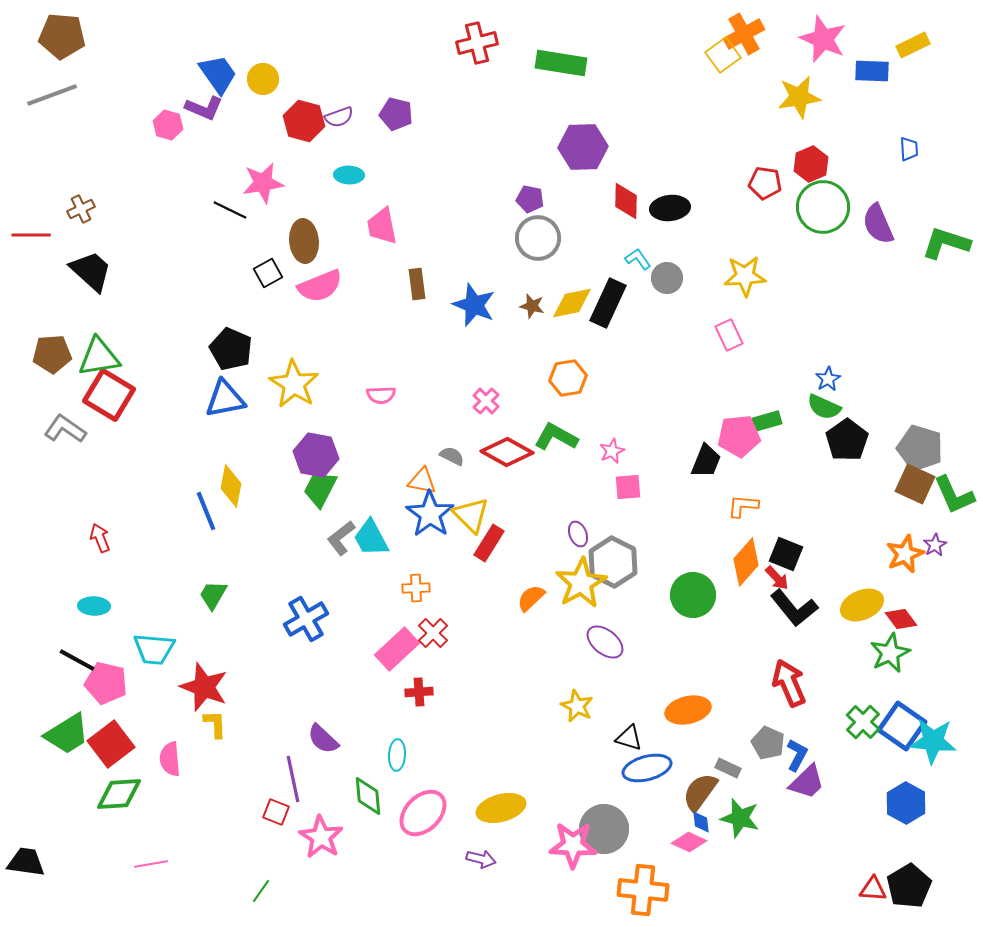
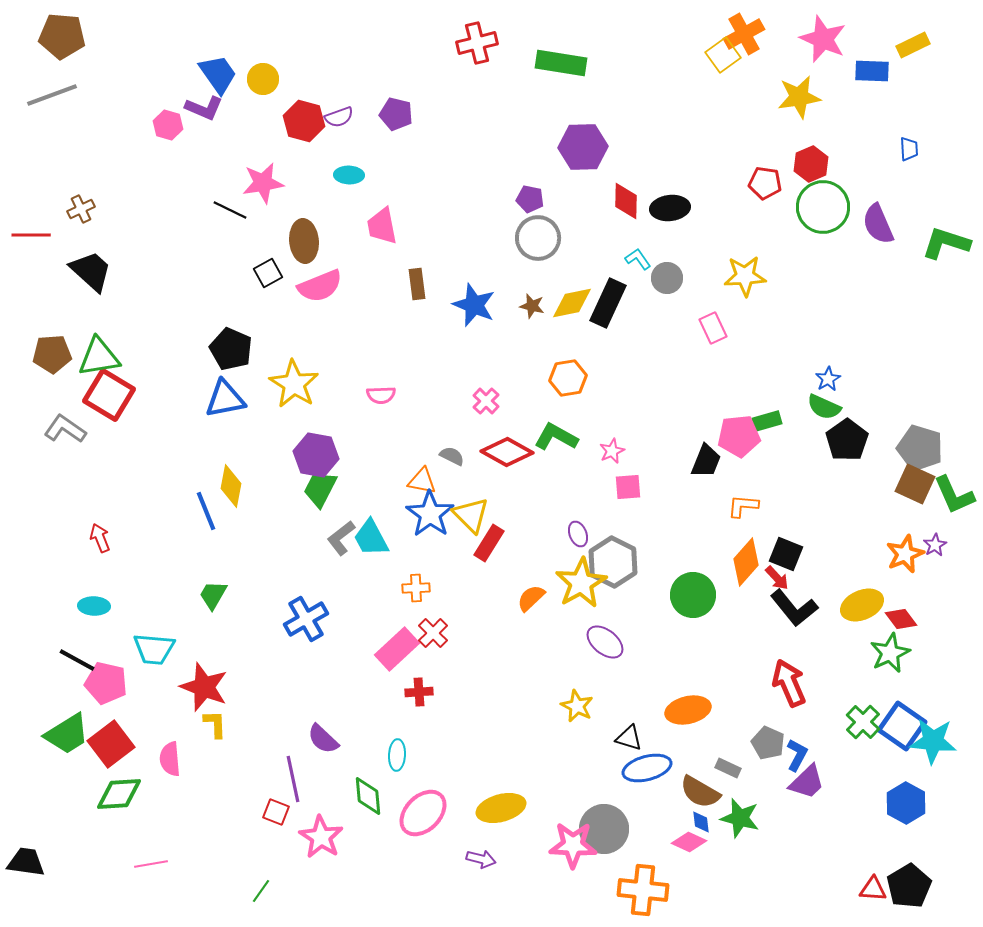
pink rectangle at (729, 335): moved 16 px left, 7 px up
brown semicircle at (700, 792): rotated 96 degrees counterclockwise
